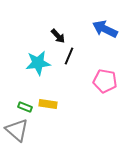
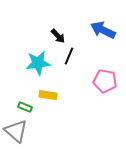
blue arrow: moved 2 px left, 1 px down
yellow rectangle: moved 9 px up
gray triangle: moved 1 px left, 1 px down
